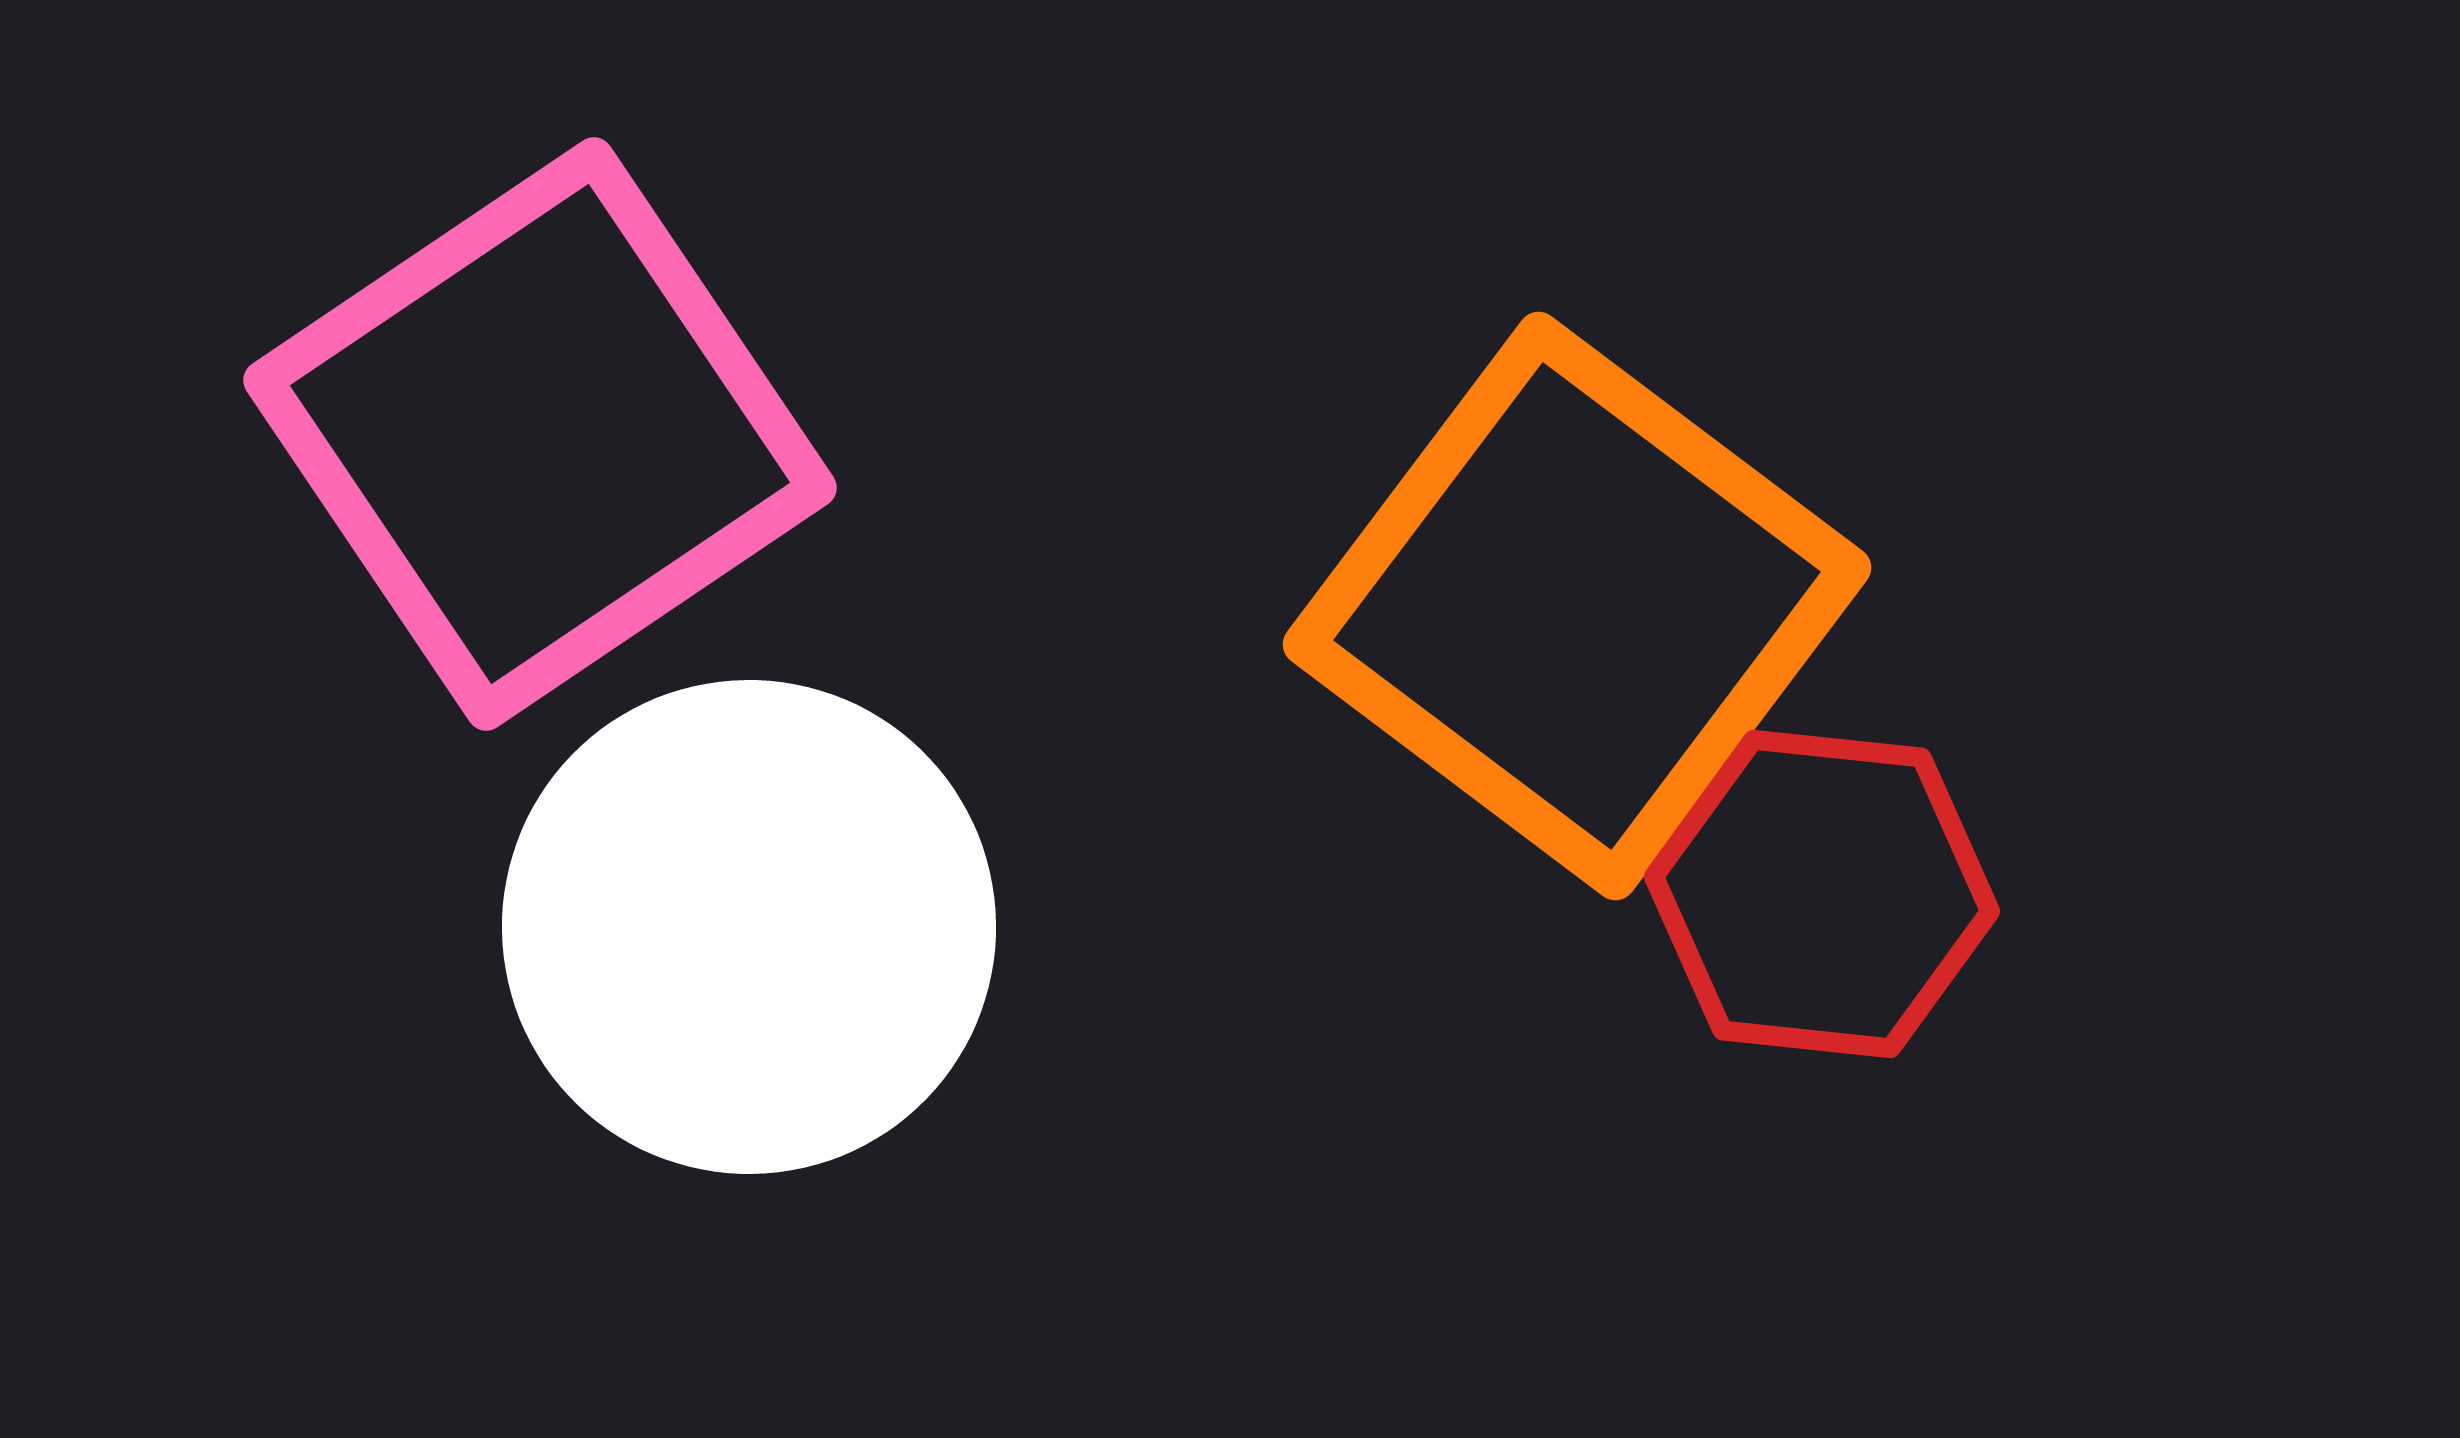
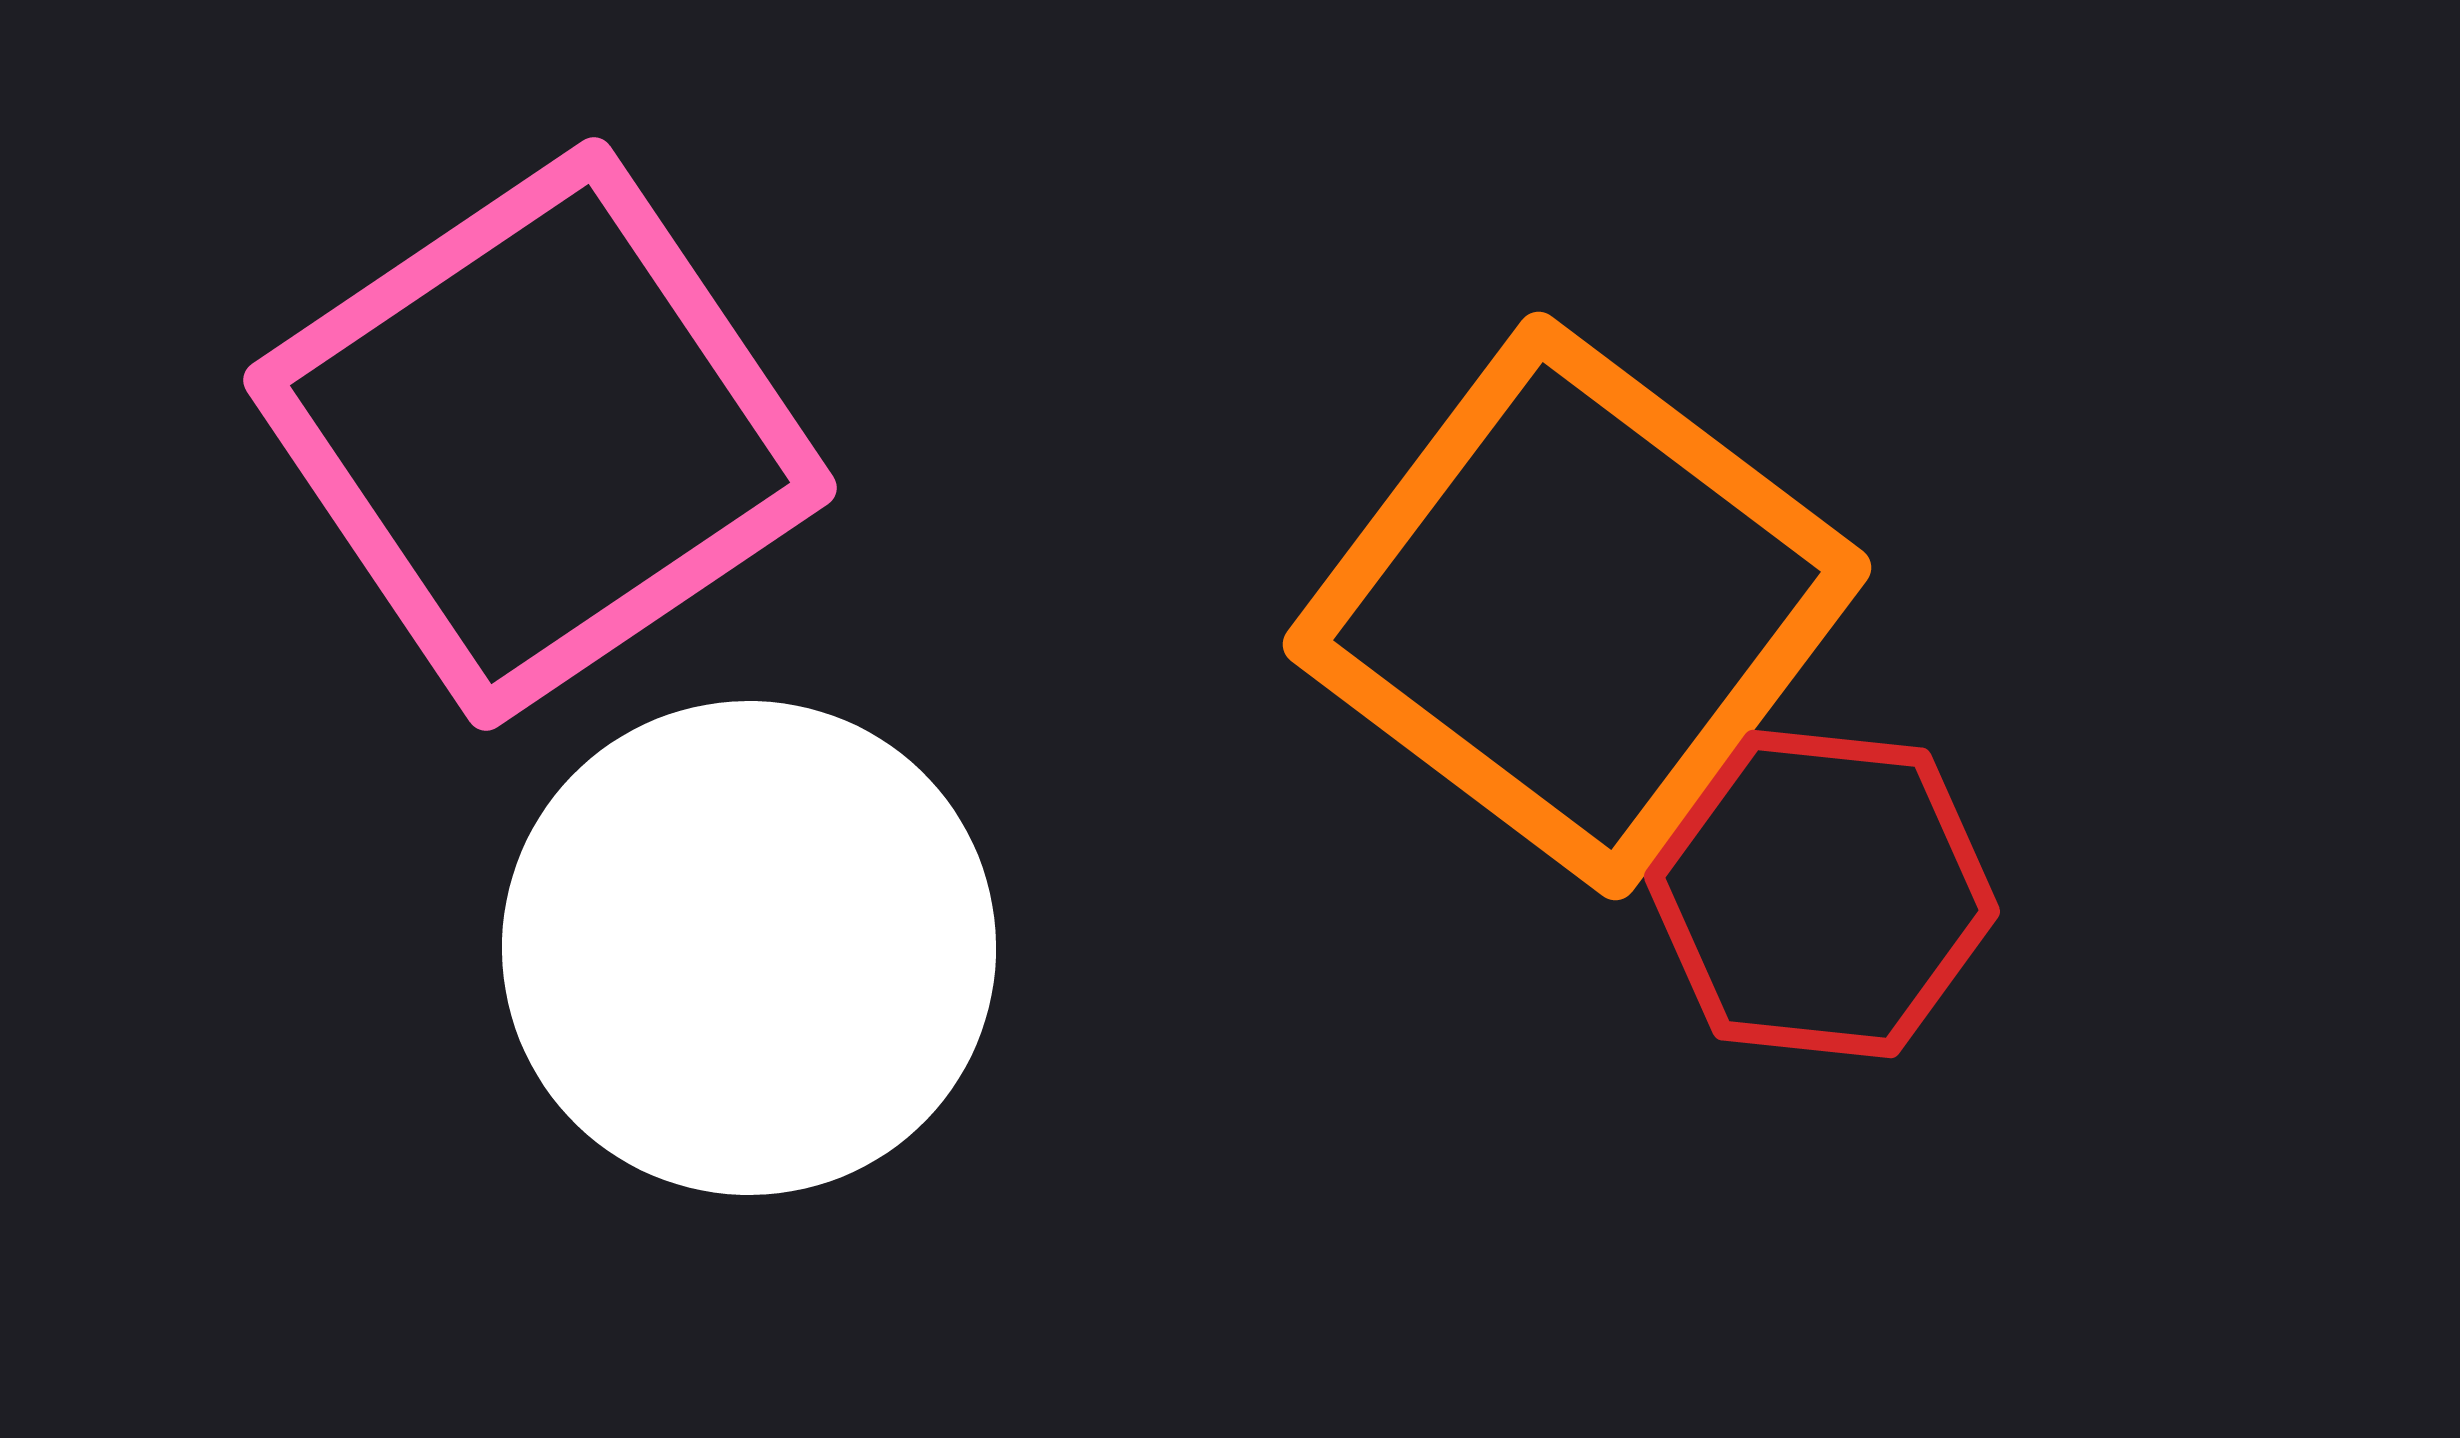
white circle: moved 21 px down
